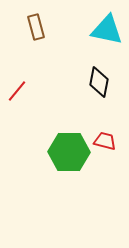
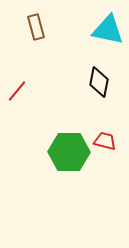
cyan triangle: moved 1 px right
